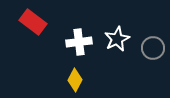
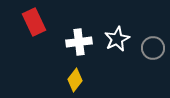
red rectangle: moved 1 px right; rotated 28 degrees clockwise
yellow diamond: rotated 10 degrees clockwise
